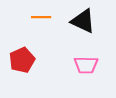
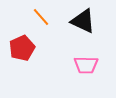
orange line: rotated 48 degrees clockwise
red pentagon: moved 12 px up
